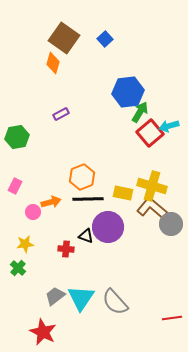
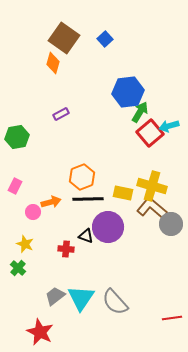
yellow star: rotated 30 degrees clockwise
red star: moved 3 px left
